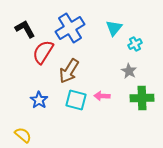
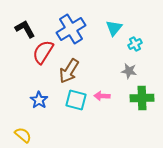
blue cross: moved 1 px right, 1 px down
gray star: rotated 21 degrees counterclockwise
